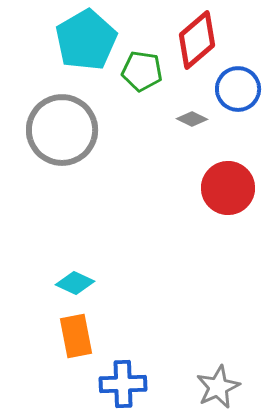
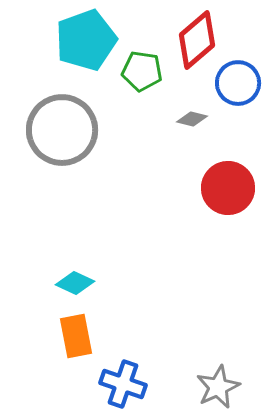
cyan pentagon: rotated 10 degrees clockwise
blue circle: moved 6 px up
gray diamond: rotated 12 degrees counterclockwise
blue cross: rotated 21 degrees clockwise
